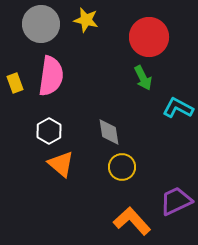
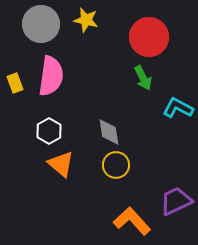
yellow circle: moved 6 px left, 2 px up
